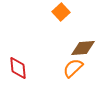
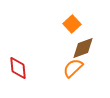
orange square: moved 11 px right, 12 px down
brown diamond: rotated 15 degrees counterclockwise
